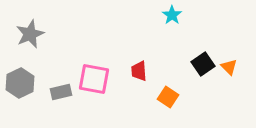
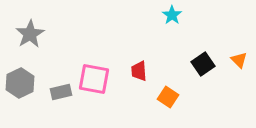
gray star: rotated 8 degrees counterclockwise
orange triangle: moved 10 px right, 7 px up
